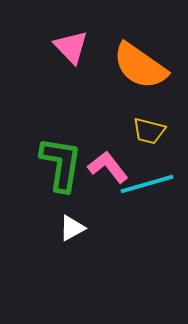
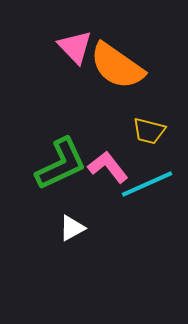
pink triangle: moved 4 px right
orange semicircle: moved 23 px left
green L-shape: rotated 56 degrees clockwise
cyan line: rotated 8 degrees counterclockwise
